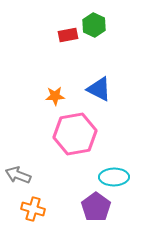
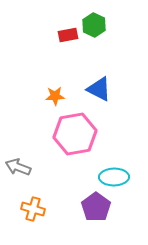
gray arrow: moved 8 px up
